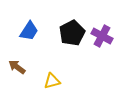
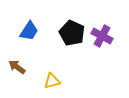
black pentagon: rotated 20 degrees counterclockwise
